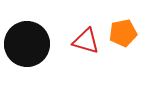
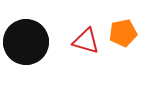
black circle: moved 1 px left, 2 px up
